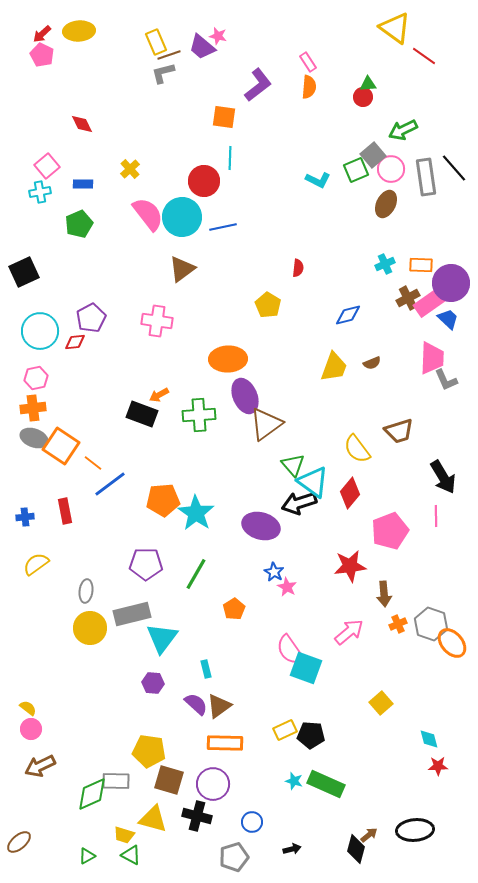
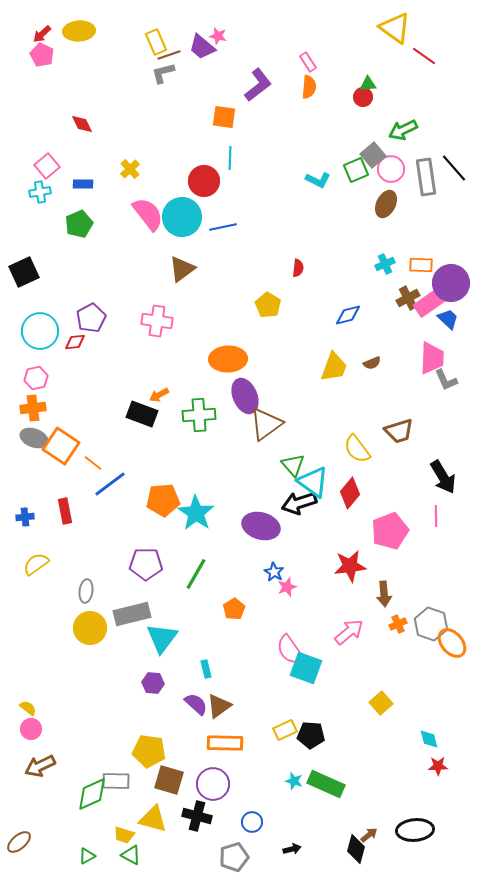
pink star at (287, 587): rotated 24 degrees clockwise
